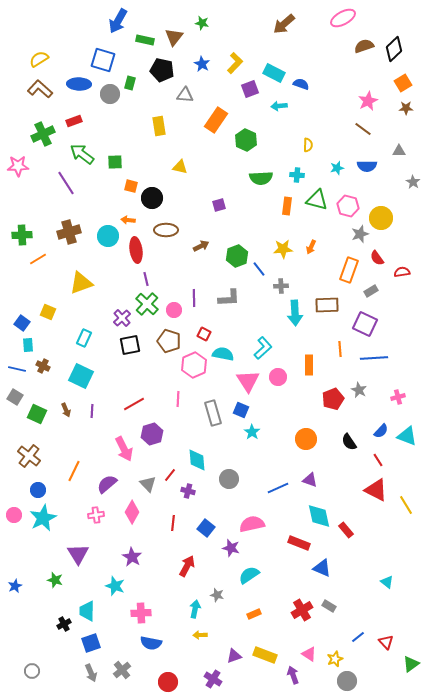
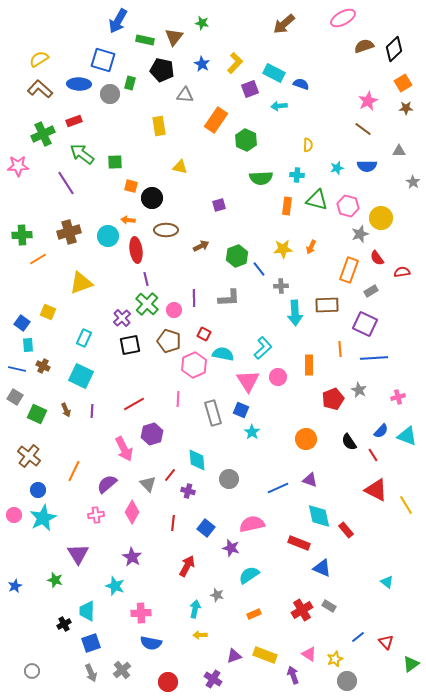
red line at (378, 460): moved 5 px left, 5 px up
